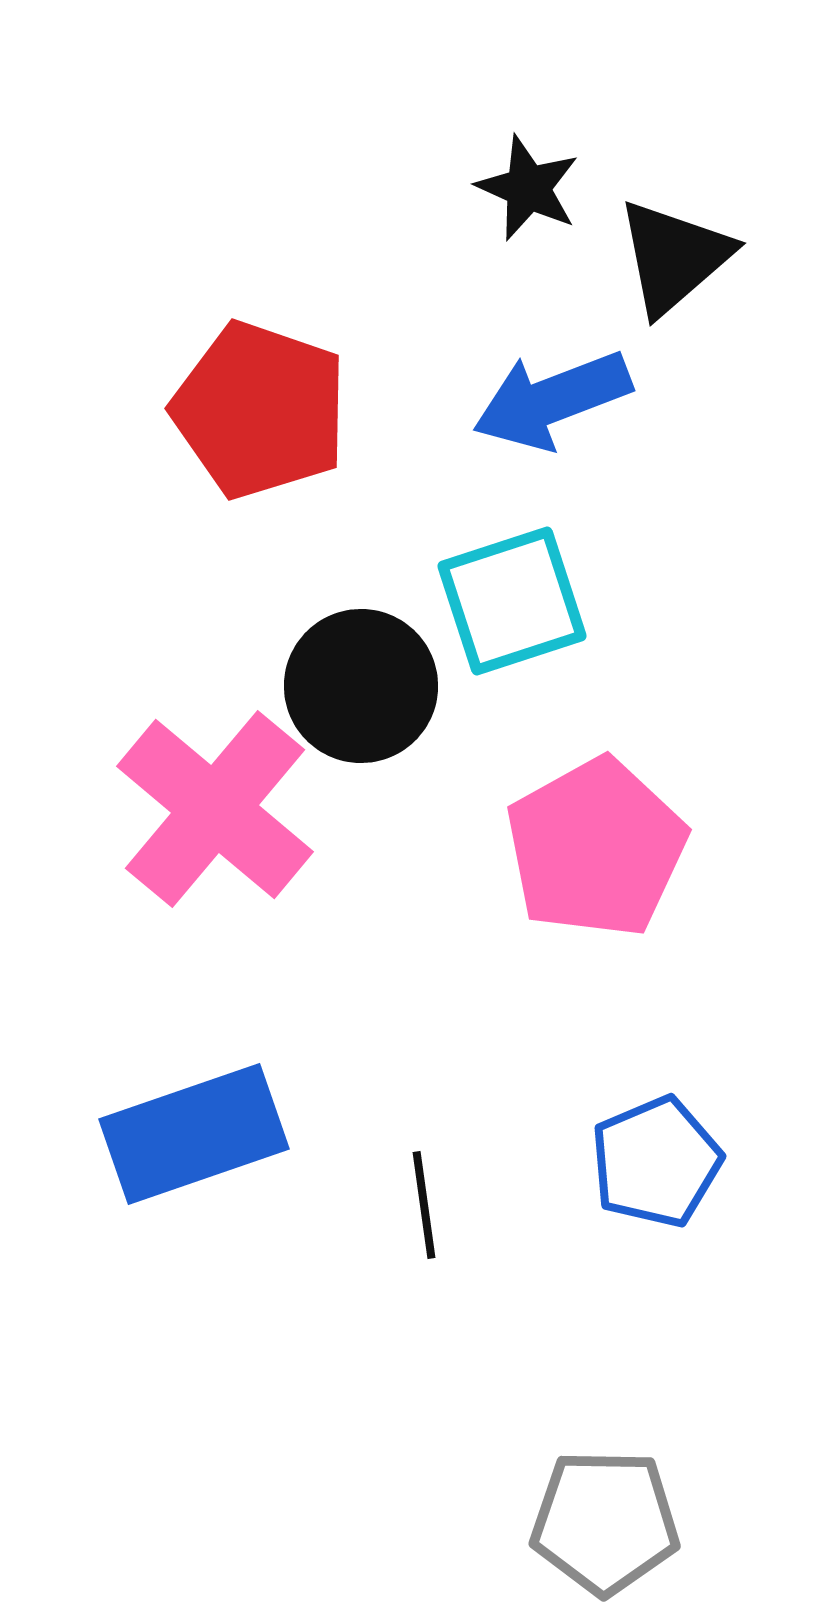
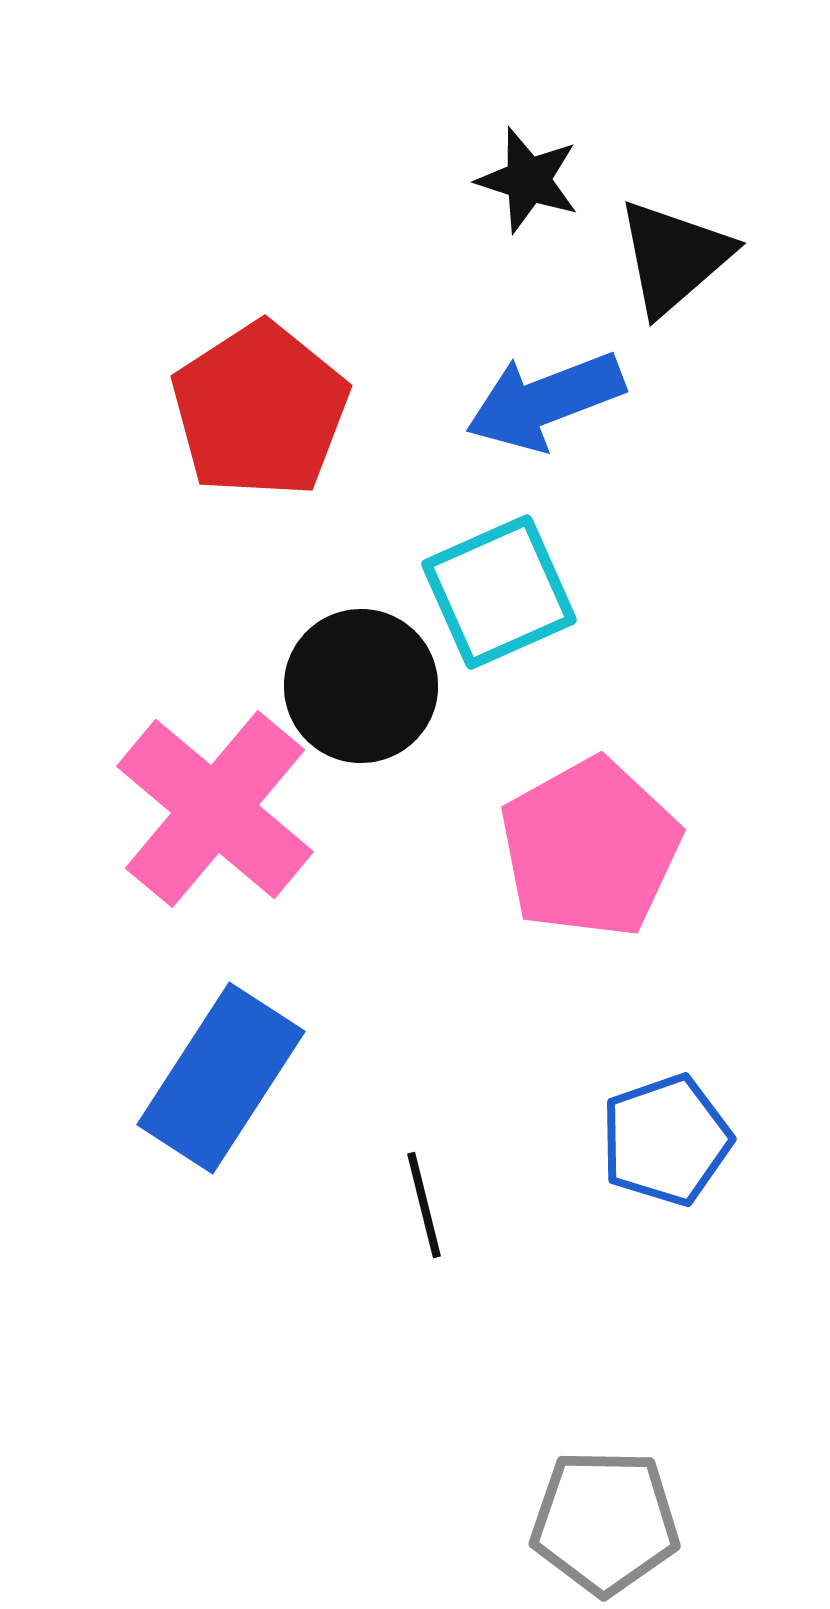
black star: moved 8 px up; rotated 6 degrees counterclockwise
blue arrow: moved 7 px left, 1 px down
red pentagon: rotated 20 degrees clockwise
cyan square: moved 13 px left, 9 px up; rotated 6 degrees counterclockwise
pink pentagon: moved 6 px left
blue rectangle: moved 27 px right, 56 px up; rotated 38 degrees counterclockwise
blue pentagon: moved 10 px right, 22 px up; rotated 4 degrees clockwise
black line: rotated 6 degrees counterclockwise
